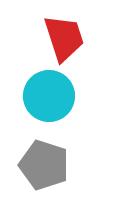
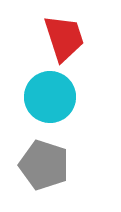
cyan circle: moved 1 px right, 1 px down
